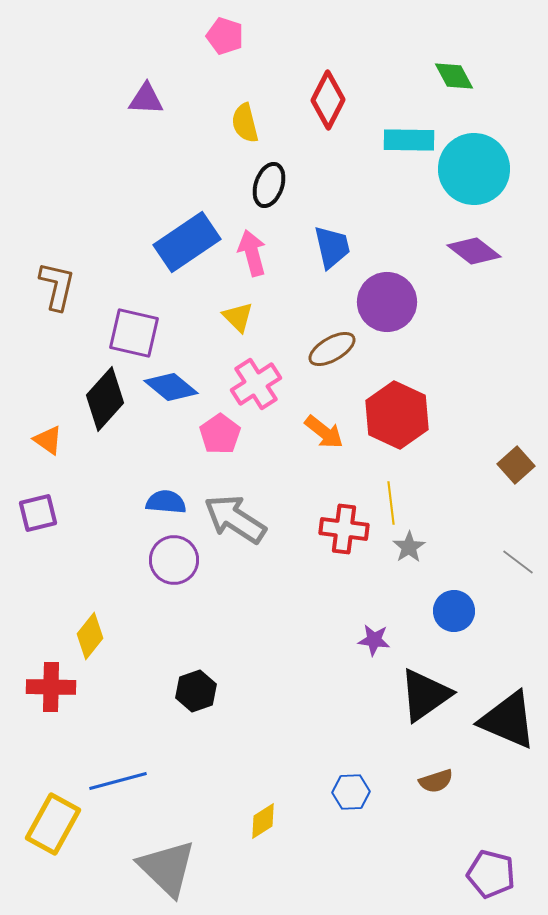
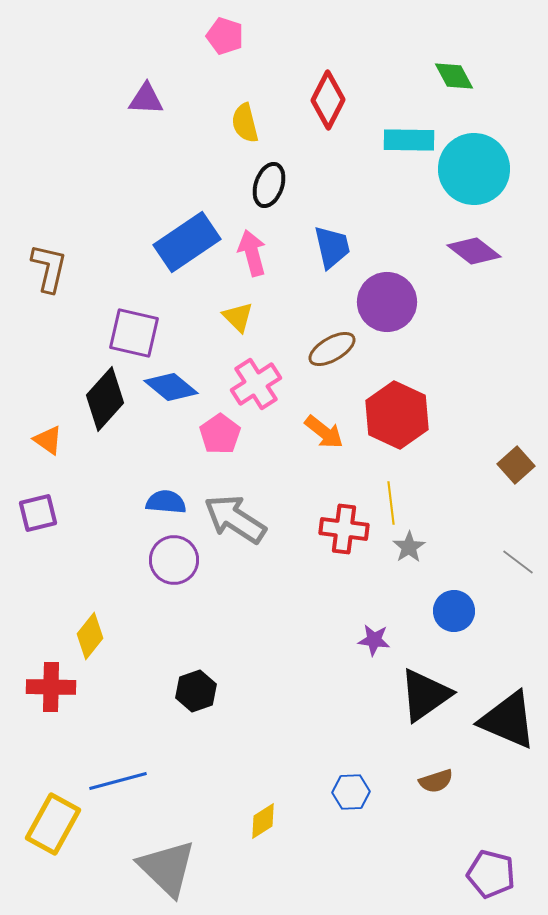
brown L-shape at (57, 286): moved 8 px left, 18 px up
